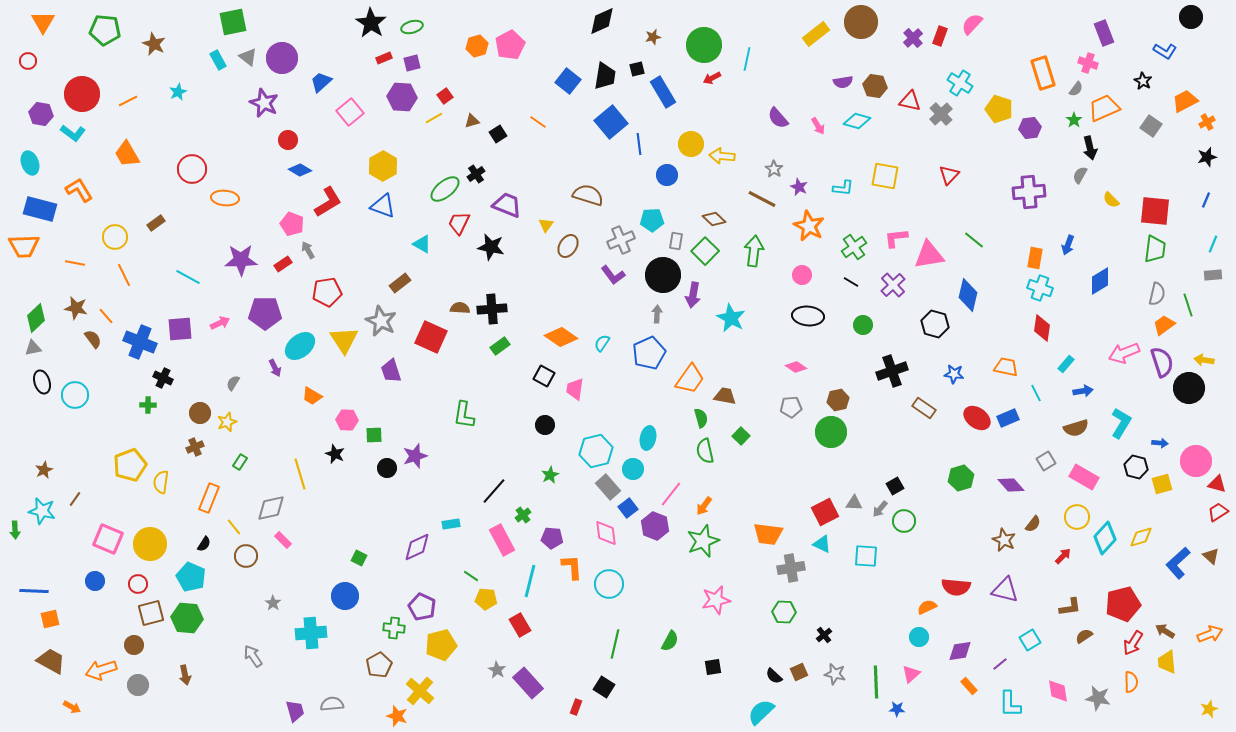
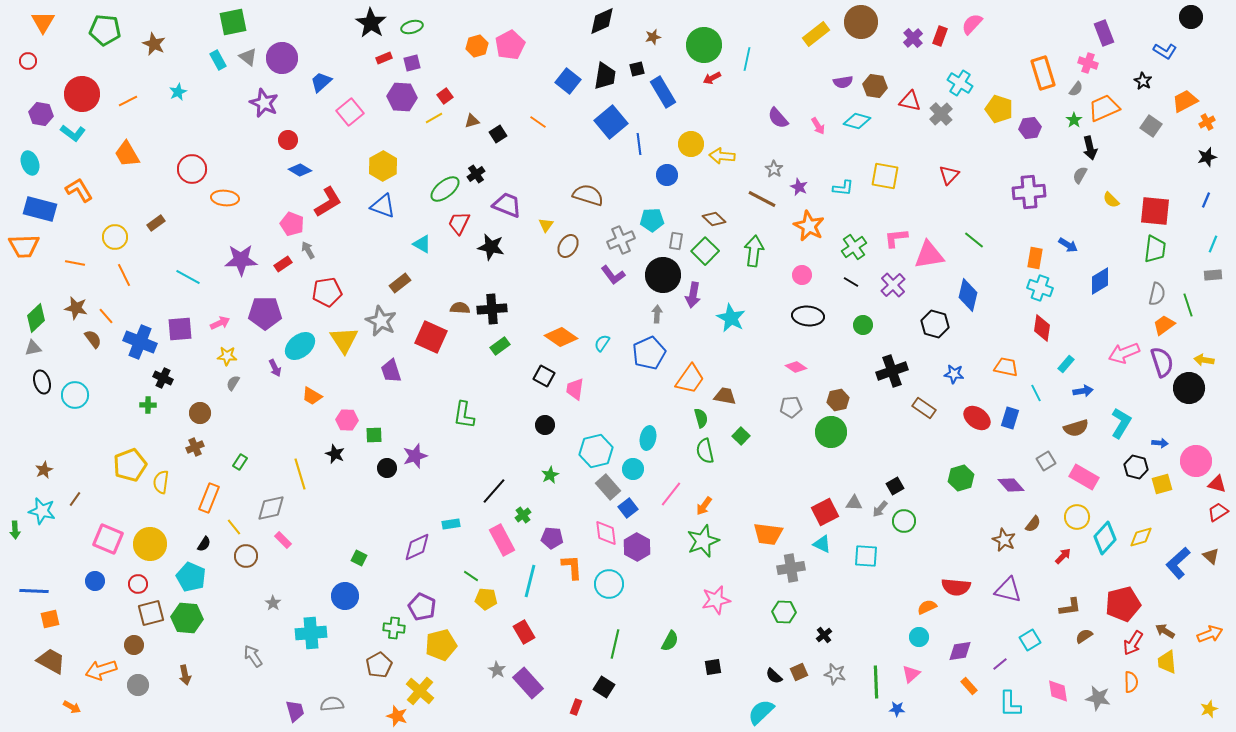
blue arrow at (1068, 245): rotated 78 degrees counterclockwise
blue rectangle at (1008, 418): moved 2 px right; rotated 50 degrees counterclockwise
yellow star at (227, 422): moved 66 px up; rotated 24 degrees clockwise
purple hexagon at (655, 526): moved 18 px left, 21 px down; rotated 8 degrees clockwise
purple triangle at (1005, 590): moved 3 px right
red rectangle at (520, 625): moved 4 px right, 7 px down
